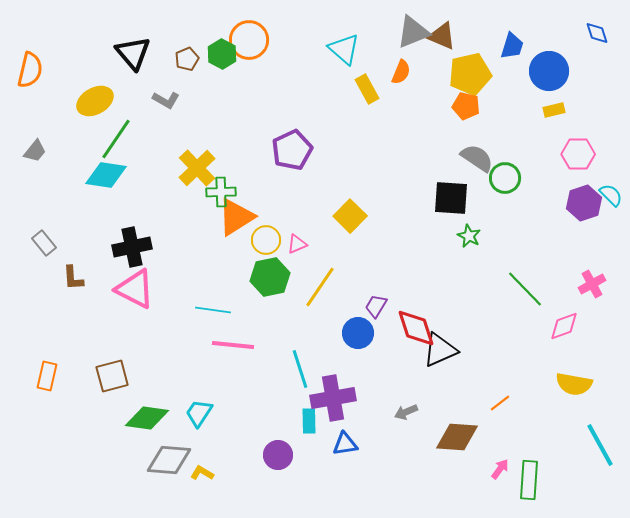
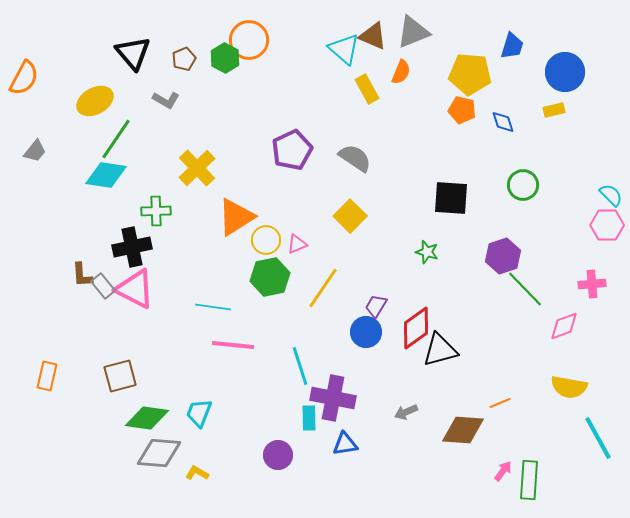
blue diamond at (597, 33): moved 94 px left, 89 px down
brown triangle at (442, 36): moved 69 px left
green hexagon at (222, 54): moved 3 px right, 4 px down
brown pentagon at (187, 59): moved 3 px left
orange semicircle at (30, 70): moved 6 px left, 8 px down; rotated 15 degrees clockwise
blue circle at (549, 71): moved 16 px right, 1 px down
yellow pentagon at (470, 74): rotated 18 degrees clockwise
orange pentagon at (466, 106): moved 4 px left, 4 px down
pink hexagon at (578, 154): moved 29 px right, 71 px down
gray semicircle at (477, 158): moved 122 px left
green circle at (505, 178): moved 18 px right, 7 px down
green cross at (221, 192): moved 65 px left, 19 px down
purple hexagon at (584, 203): moved 81 px left, 53 px down
green star at (469, 236): moved 42 px left, 16 px down; rotated 10 degrees counterclockwise
gray rectangle at (44, 243): moved 59 px right, 43 px down
brown L-shape at (73, 278): moved 9 px right, 3 px up
pink cross at (592, 284): rotated 24 degrees clockwise
yellow line at (320, 287): moved 3 px right, 1 px down
cyan line at (213, 310): moved 3 px up
red diamond at (416, 328): rotated 72 degrees clockwise
blue circle at (358, 333): moved 8 px right, 1 px up
black triangle at (440, 350): rotated 9 degrees clockwise
cyan line at (300, 369): moved 3 px up
brown square at (112, 376): moved 8 px right
yellow semicircle at (574, 384): moved 5 px left, 3 px down
purple cross at (333, 398): rotated 21 degrees clockwise
orange line at (500, 403): rotated 15 degrees clockwise
cyan trapezoid at (199, 413): rotated 12 degrees counterclockwise
cyan rectangle at (309, 421): moved 3 px up
brown diamond at (457, 437): moved 6 px right, 7 px up
cyan line at (600, 445): moved 2 px left, 7 px up
gray diamond at (169, 460): moved 10 px left, 7 px up
pink arrow at (500, 469): moved 3 px right, 2 px down
yellow L-shape at (202, 473): moved 5 px left
